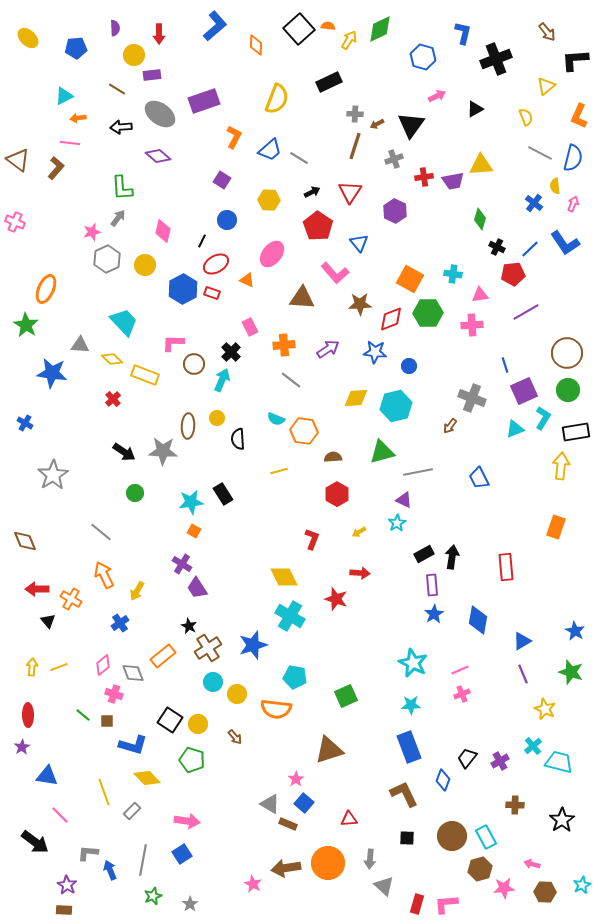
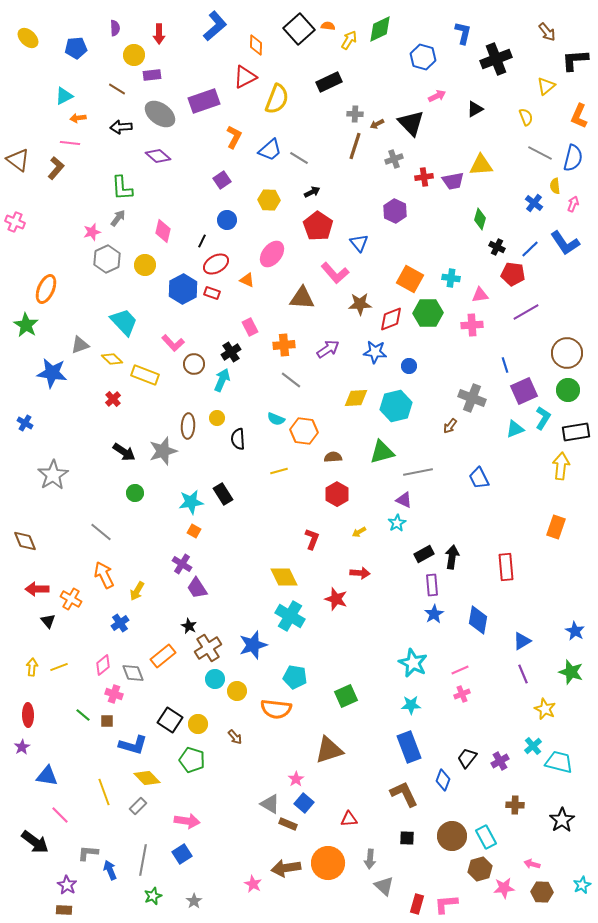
black triangle at (411, 125): moved 2 px up; rotated 20 degrees counterclockwise
purple square at (222, 180): rotated 24 degrees clockwise
red triangle at (350, 192): moved 105 px left, 115 px up; rotated 30 degrees clockwise
cyan cross at (453, 274): moved 2 px left, 4 px down
red pentagon at (513, 274): rotated 15 degrees clockwise
pink L-shape at (173, 343): rotated 135 degrees counterclockwise
gray triangle at (80, 345): rotated 24 degrees counterclockwise
black cross at (231, 352): rotated 12 degrees clockwise
gray star at (163, 451): rotated 20 degrees counterclockwise
cyan circle at (213, 682): moved 2 px right, 3 px up
yellow circle at (237, 694): moved 3 px up
gray rectangle at (132, 811): moved 6 px right, 5 px up
brown hexagon at (545, 892): moved 3 px left
gray star at (190, 904): moved 4 px right, 3 px up
